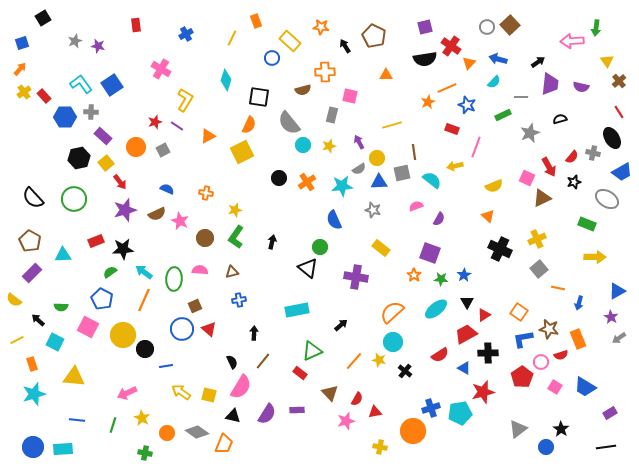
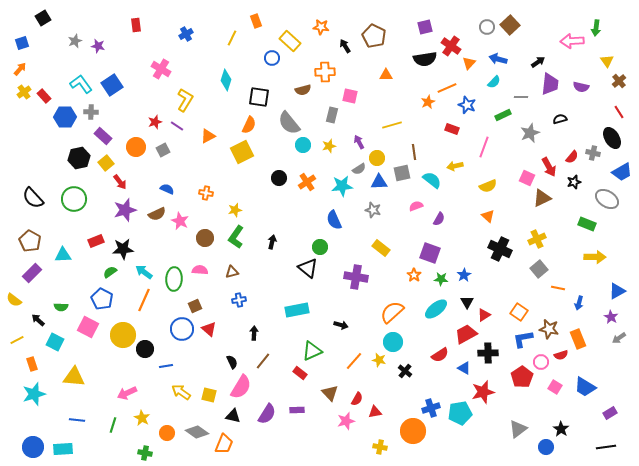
pink line at (476, 147): moved 8 px right
yellow semicircle at (494, 186): moved 6 px left
black arrow at (341, 325): rotated 56 degrees clockwise
